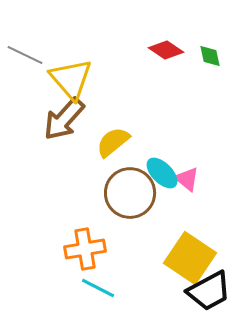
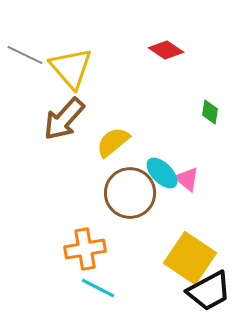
green diamond: moved 56 px down; rotated 20 degrees clockwise
yellow triangle: moved 11 px up
